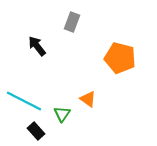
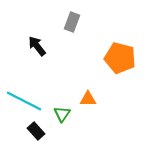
orange triangle: rotated 36 degrees counterclockwise
